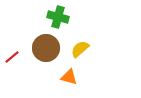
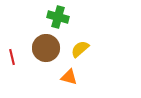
red line: rotated 63 degrees counterclockwise
